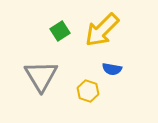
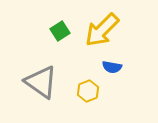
blue semicircle: moved 2 px up
gray triangle: moved 6 px down; rotated 24 degrees counterclockwise
yellow hexagon: rotated 20 degrees clockwise
